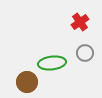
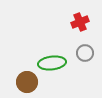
red cross: rotated 12 degrees clockwise
